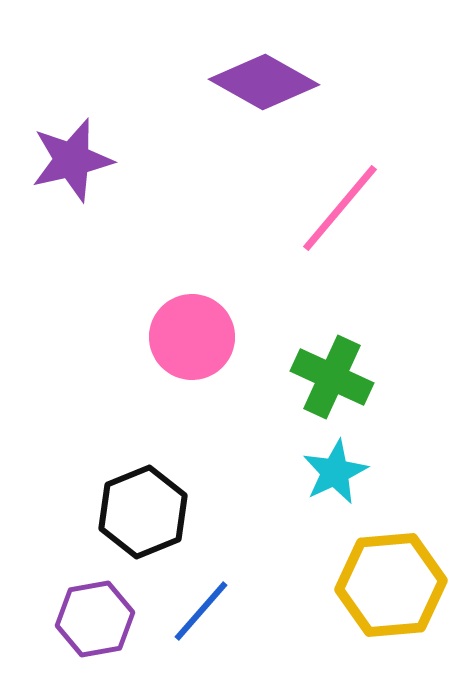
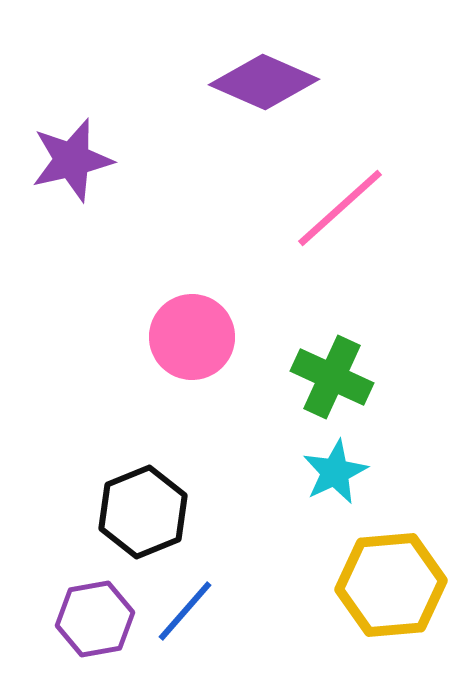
purple diamond: rotated 6 degrees counterclockwise
pink line: rotated 8 degrees clockwise
blue line: moved 16 px left
